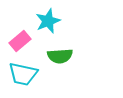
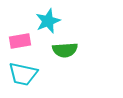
pink rectangle: rotated 30 degrees clockwise
green semicircle: moved 5 px right, 6 px up
